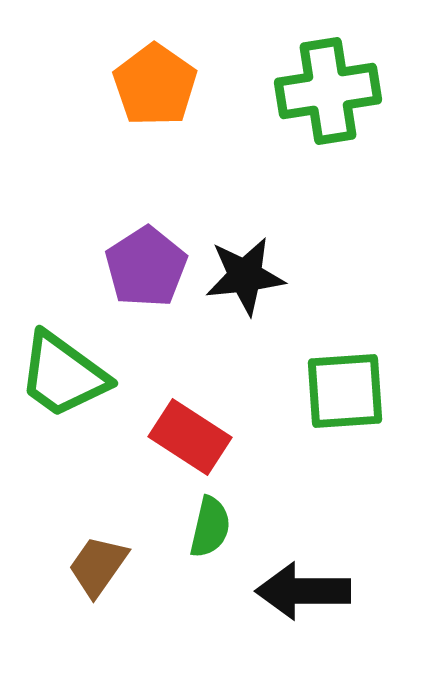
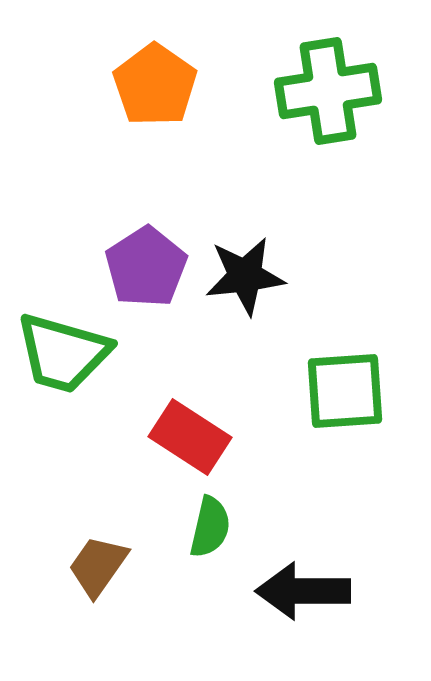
green trapezoid: moved 22 px up; rotated 20 degrees counterclockwise
